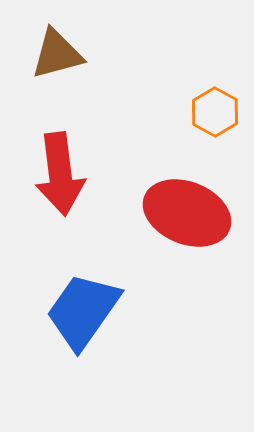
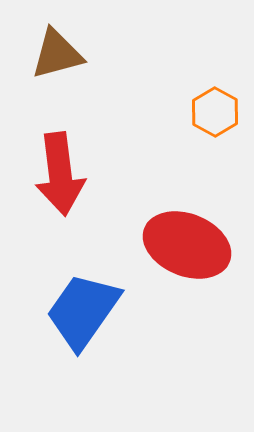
red ellipse: moved 32 px down
